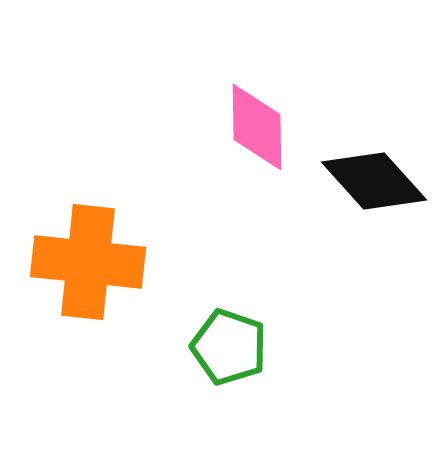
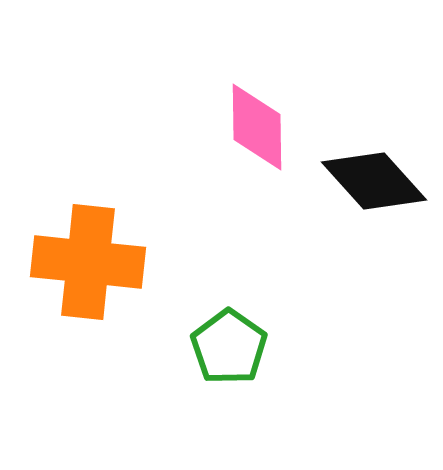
green pentagon: rotated 16 degrees clockwise
